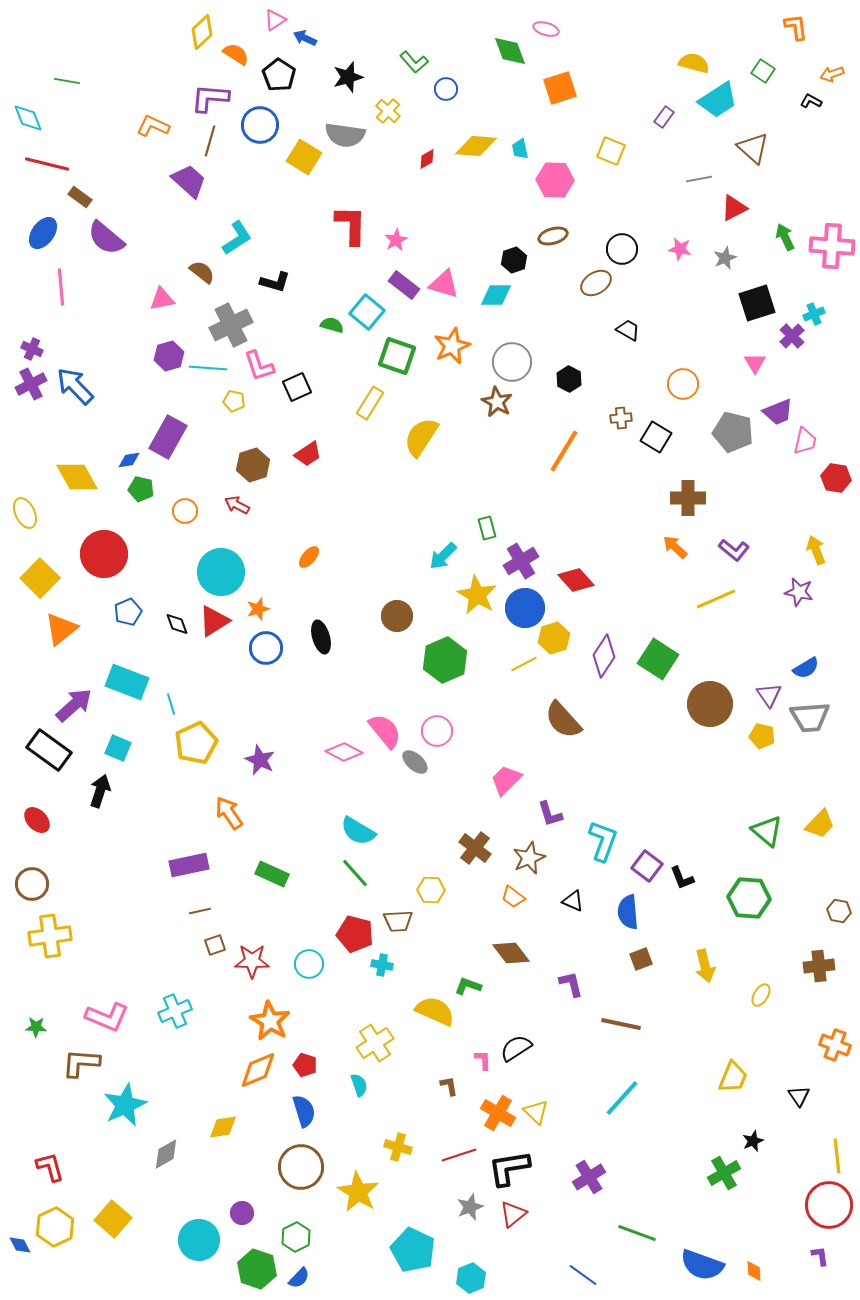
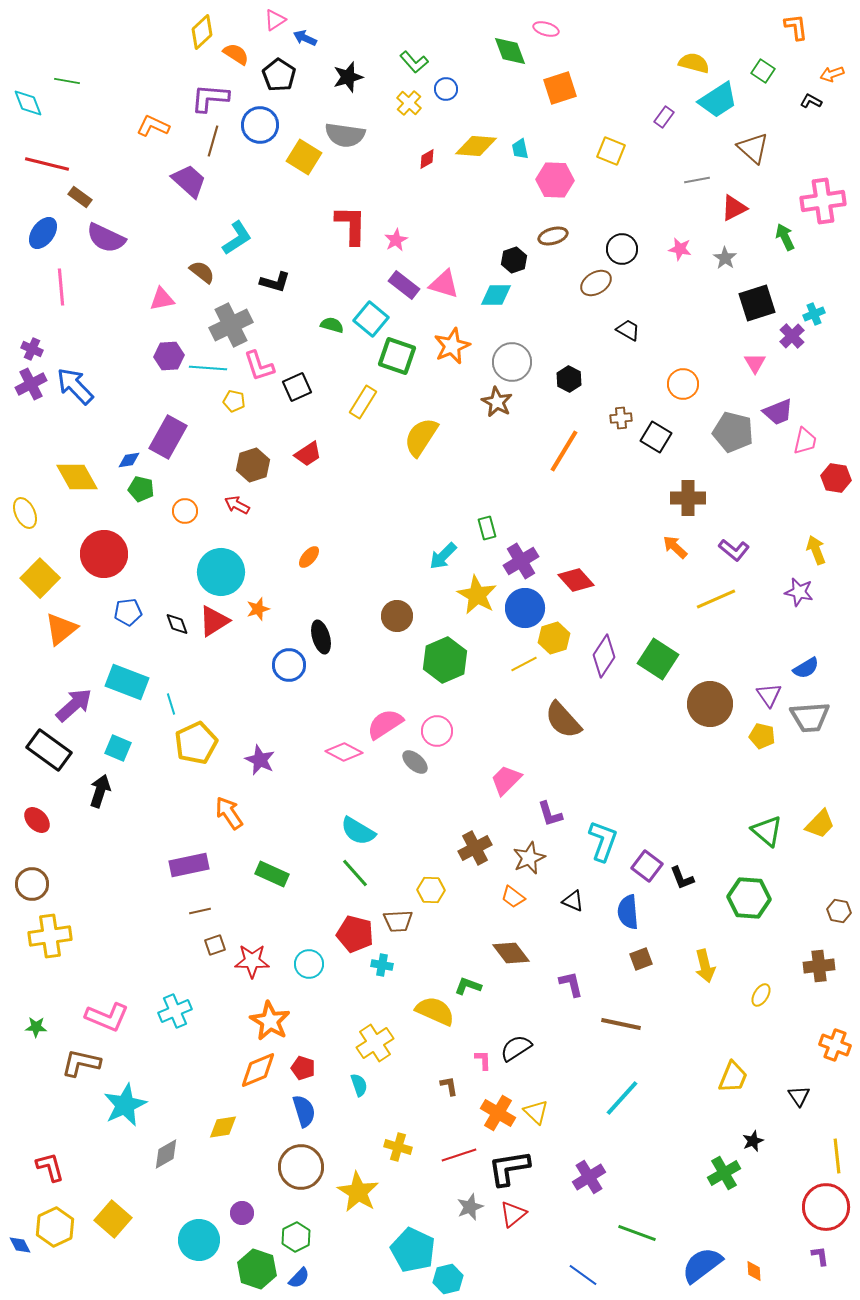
yellow cross at (388, 111): moved 21 px right, 8 px up
cyan diamond at (28, 118): moved 15 px up
brown line at (210, 141): moved 3 px right
gray line at (699, 179): moved 2 px left, 1 px down
purple semicircle at (106, 238): rotated 15 degrees counterclockwise
pink cross at (832, 246): moved 9 px left, 45 px up; rotated 12 degrees counterclockwise
gray star at (725, 258): rotated 15 degrees counterclockwise
cyan square at (367, 312): moved 4 px right, 7 px down
purple hexagon at (169, 356): rotated 12 degrees clockwise
yellow rectangle at (370, 403): moved 7 px left, 1 px up
blue pentagon at (128, 612): rotated 16 degrees clockwise
blue circle at (266, 648): moved 23 px right, 17 px down
pink semicircle at (385, 731): moved 7 px up; rotated 84 degrees counterclockwise
brown cross at (475, 848): rotated 24 degrees clockwise
brown L-shape at (81, 1063): rotated 9 degrees clockwise
red pentagon at (305, 1065): moved 2 px left, 3 px down
red circle at (829, 1205): moved 3 px left, 2 px down
blue semicircle at (702, 1265): rotated 123 degrees clockwise
cyan hexagon at (471, 1278): moved 23 px left, 1 px down; rotated 8 degrees clockwise
